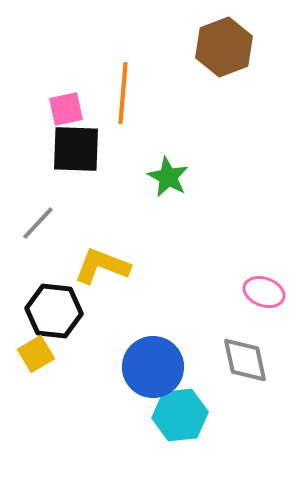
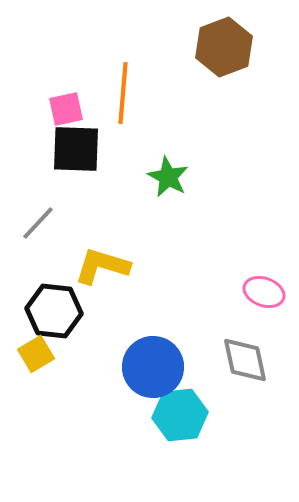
yellow L-shape: rotated 4 degrees counterclockwise
